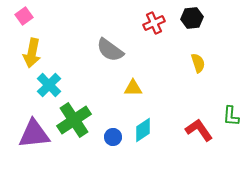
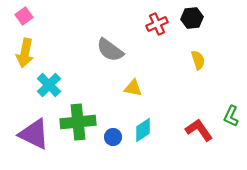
red cross: moved 3 px right, 1 px down
yellow arrow: moved 7 px left
yellow semicircle: moved 3 px up
yellow triangle: rotated 12 degrees clockwise
green L-shape: rotated 20 degrees clockwise
green cross: moved 4 px right, 2 px down; rotated 28 degrees clockwise
purple triangle: rotated 32 degrees clockwise
